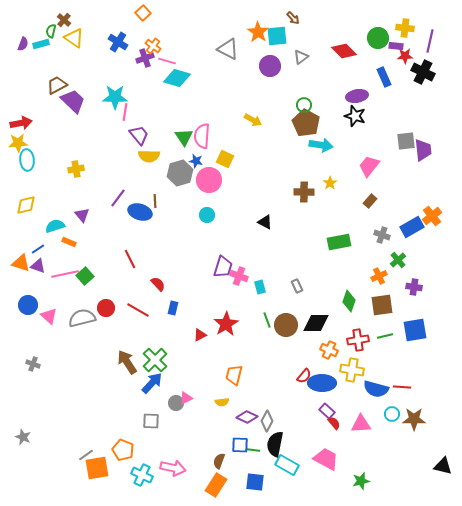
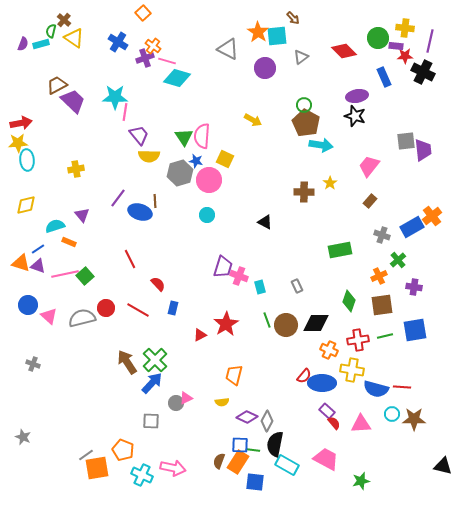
purple circle at (270, 66): moved 5 px left, 2 px down
green rectangle at (339, 242): moved 1 px right, 8 px down
orange rectangle at (216, 485): moved 22 px right, 23 px up
